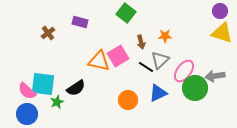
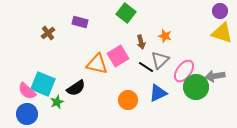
orange star: rotated 16 degrees clockwise
orange triangle: moved 2 px left, 3 px down
cyan square: rotated 15 degrees clockwise
green circle: moved 1 px right, 1 px up
